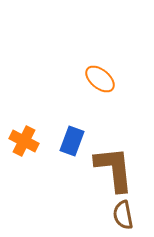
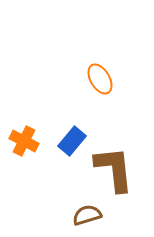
orange ellipse: rotated 20 degrees clockwise
blue rectangle: rotated 20 degrees clockwise
brown semicircle: moved 36 px left; rotated 84 degrees clockwise
